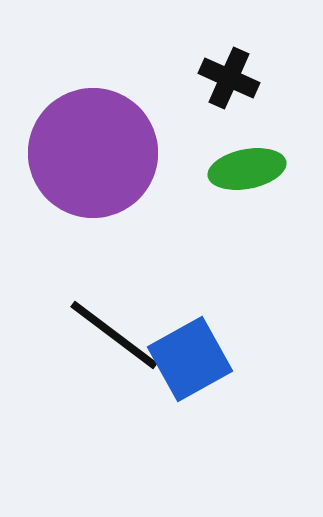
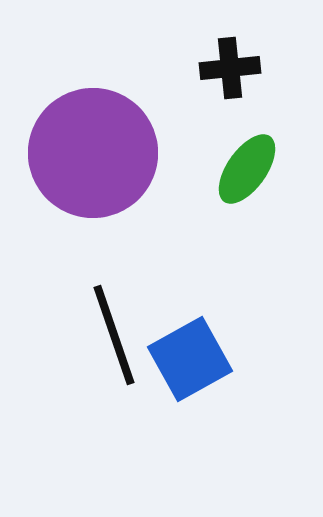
black cross: moved 1 px right, 10 px up; rotated 30 degrees counterclockwise
green ellipse: rotated 44 degrees counterclockwise
black line: rotated 34 degrees clockwise
